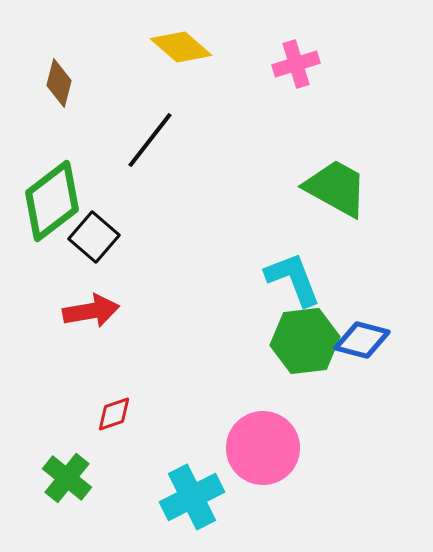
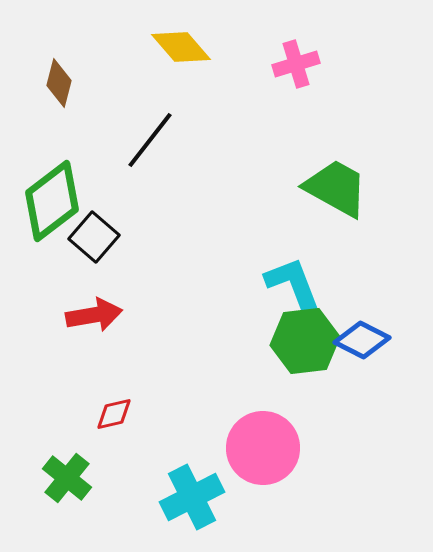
yellow diamond: rotated 8 degrees clockwise
cyan L-shape: moved 5 px down
red arrow: moved 3 px right, 4 px down
blue diamond: rotated 12 degrees clockwise
red diamond: rotated 6 degrees clockwise
